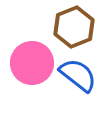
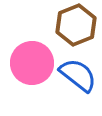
brown hexagon: moved 2 px right, 2 px up
